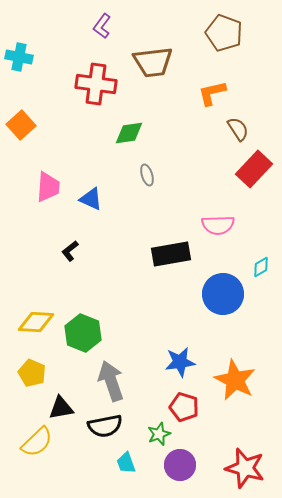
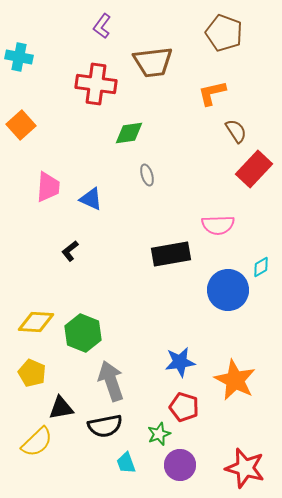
brown semicircle: moved 2 px left, 2 px down
blue circle: moved 5 px right, 4 px up
